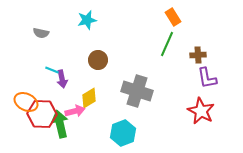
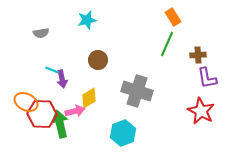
gray semicircle: rotated 21 degrees counterclockwise
